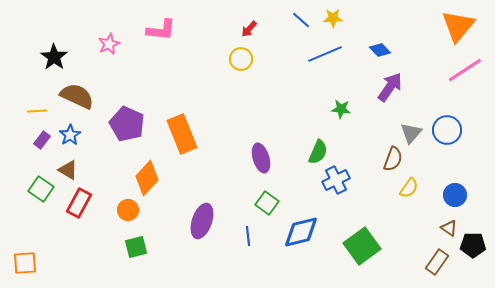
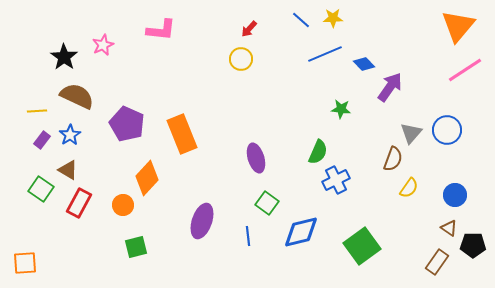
pink star at (109, 44): moved 6 px left, 1 px down
blue diamond at (380, 50): moved 16 px left, 14 px down
black star at (54, 57): moved 10 px right
purple ellipse at (261, 158): moved 5 px left
orange circle at (128, 210): moved 5 px left, 5 px up
